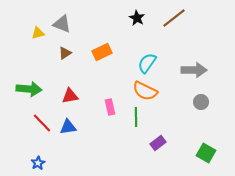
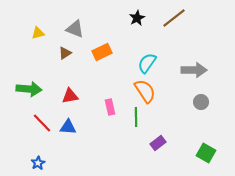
black star: rotated 14 degrees clockwise
gray triangle: moved 13 px right, 5 px down
orange semicircle: rotated 150 degrees counterclockwise
blue triangle: rotated 12 degrees clockwise
